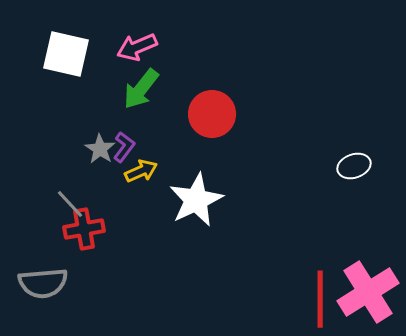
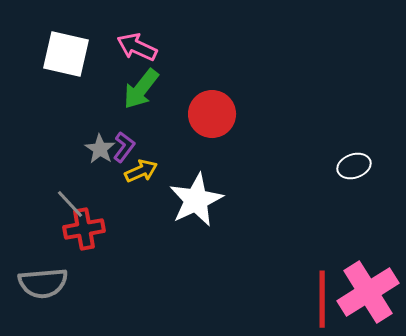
pink arrow: rotated 48 degrees clockwise
red line: moved 2 px right
